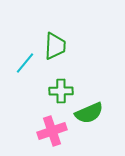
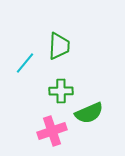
green trapezoid: moved 4 px right
